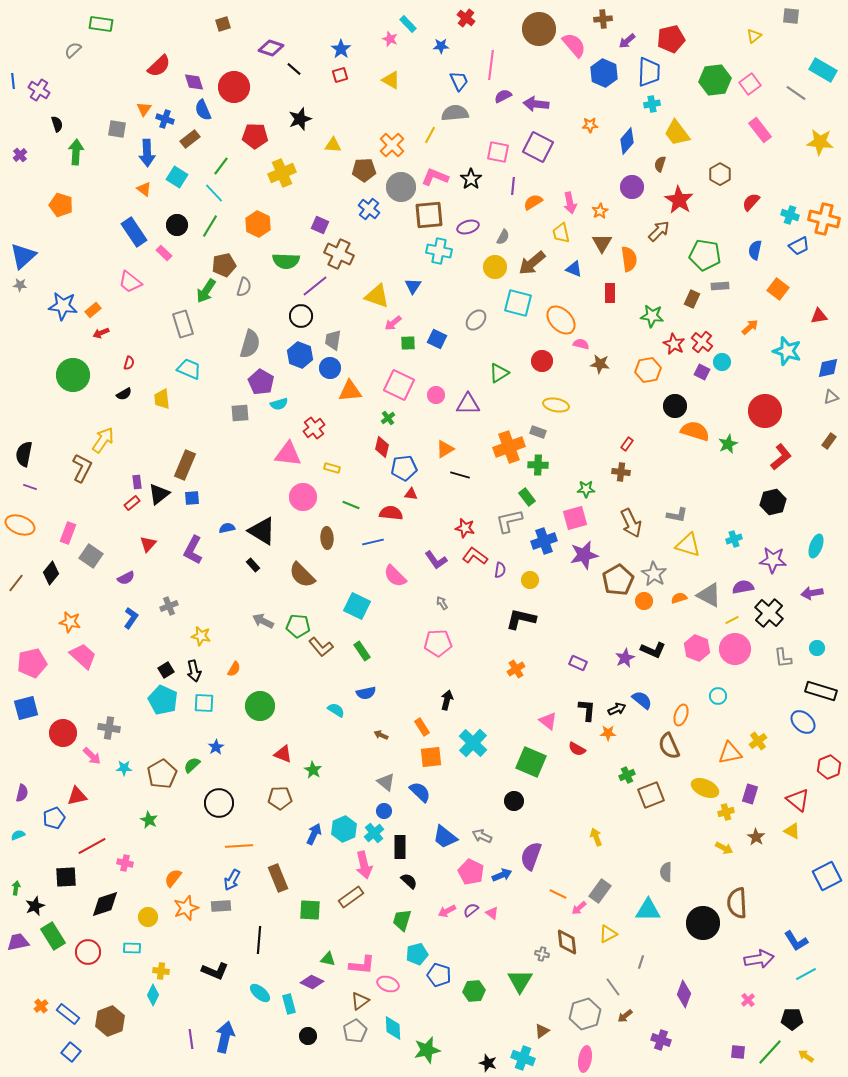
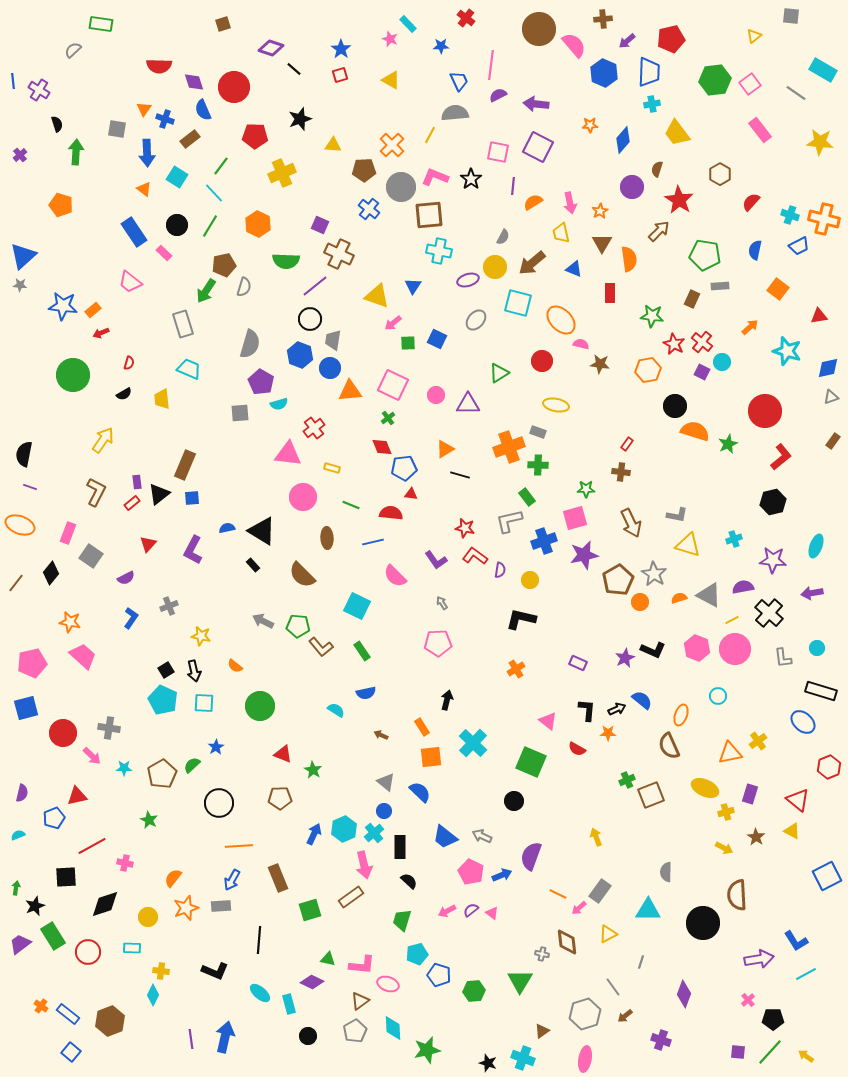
red semicircle at (159, 66): rotated 45 degrees clockwise
purple semicircle at (503, 96): moved 5 px left, 1 px up
blue diamond at (627, 141): moved 4 px left, 1 px up
brown semicircle at (660, 164): moved 3 px left, 5 px down
purple ellipse at (468, 227): moved 53 px down
black circle at (301, 316): moved 9 px right, 3 px down
pink square at (399, 385): moved 6 px left
brown rectangle at (829, 441): moved 4 px right
red diamond at (382, 447): rotated 35 degrees counterclockwise
brown L-shape at (82, 468): moved 14 px right, 24 px down
orange circle at (644, 601): moved 4 px left, 1 px down
orange semicircle at (234, 669): moved 1 px right, 3 px up; rotated 98 degrees clockwise
green cross at (627, 775): moved 5 px down
brown semicircle at (737, 903): moved 8 px up
green square at (310, 910): rotated 20 degrees counterclockwise
purple trapezoid at (18, 942): moved 2 px right, 2 px down; rotated 25 degrees counterclockwise
orange cross at (41, 1006): rotated 16 degrees counterclockwise
black pentagon at (792, 1019): moved 19 px left
